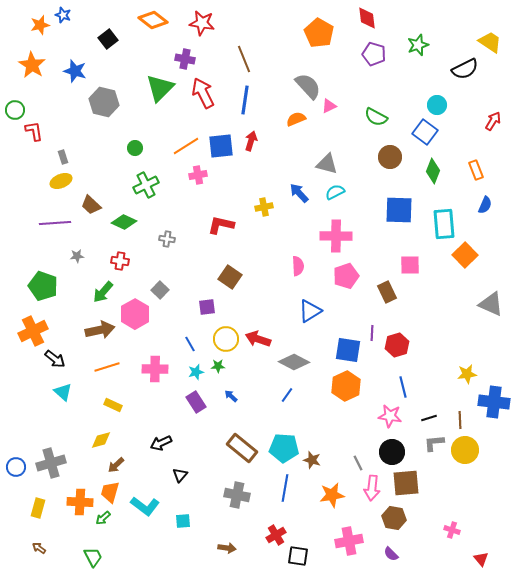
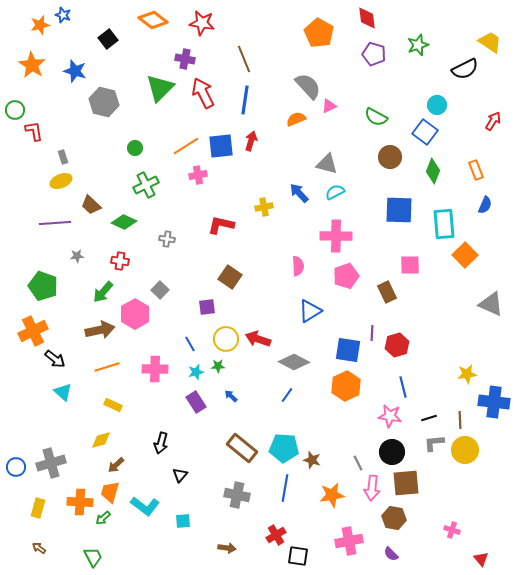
black arrow at (161, 443): rotated 50 degrees counterclockwise
